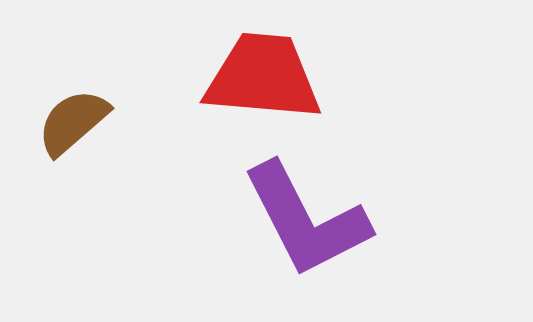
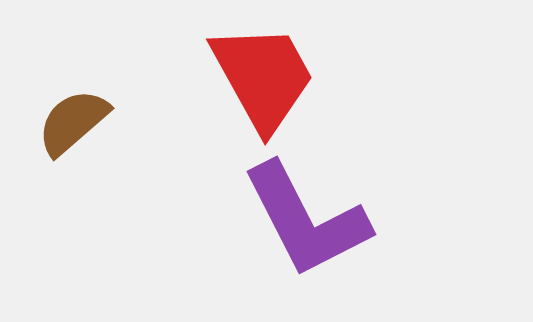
red trapezoid: rotated 56 degrees clockwise
